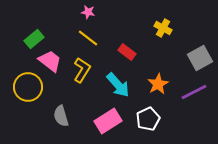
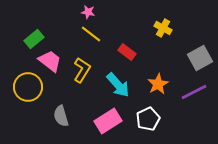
yellow line: moved 3 px right, 4 px up
